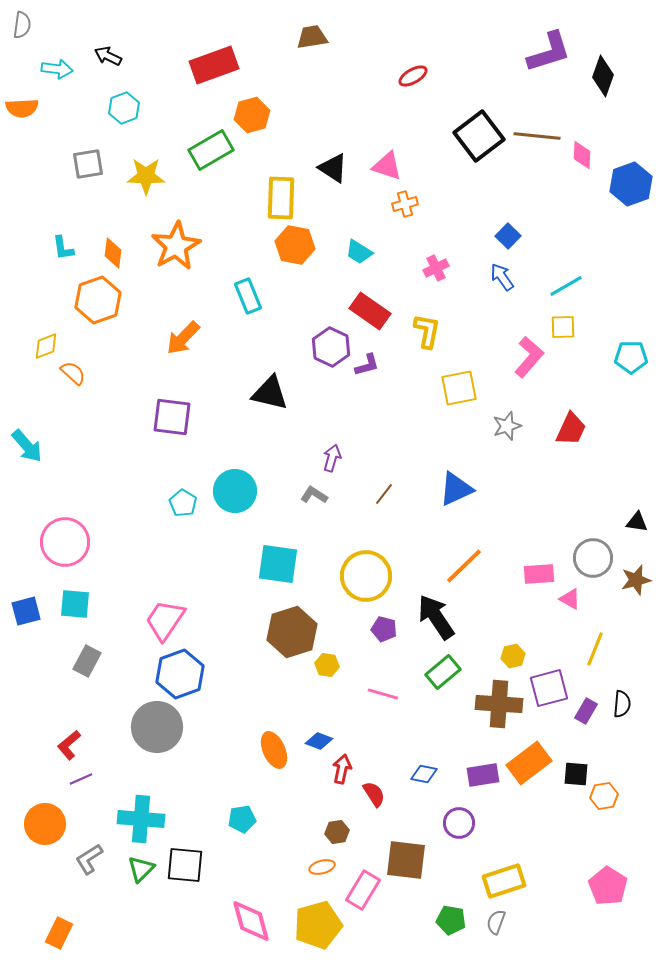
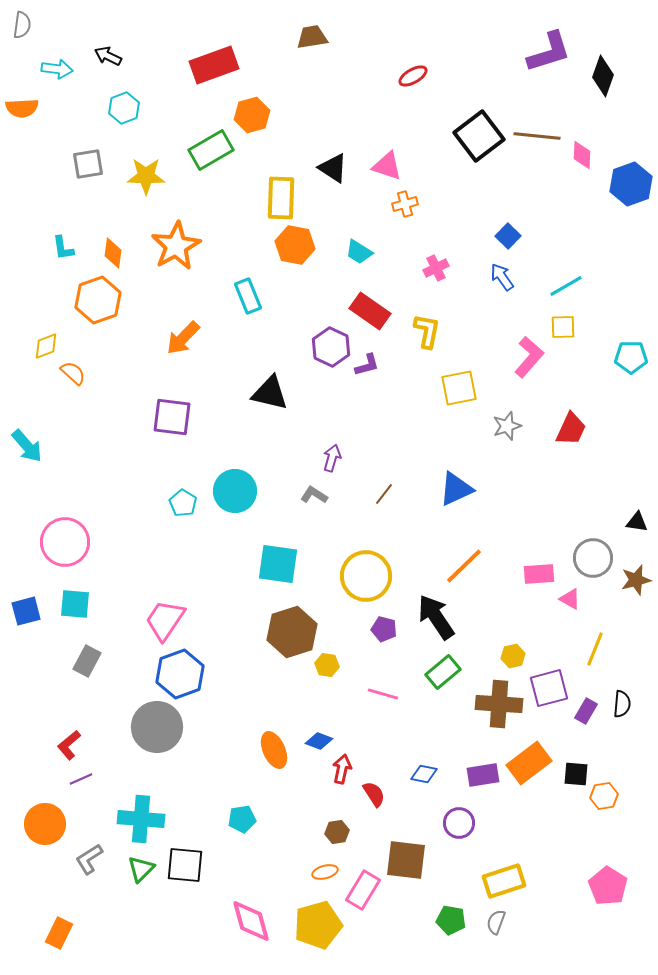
orange ellipse at (322, 867): moved 3 px right, 5 px down
